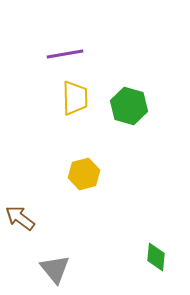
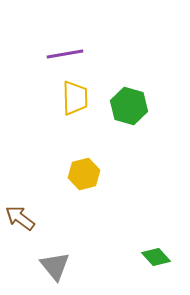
green diamond: rotated 48 degrees counterclockwise
gray triangle: moved 3 px up
